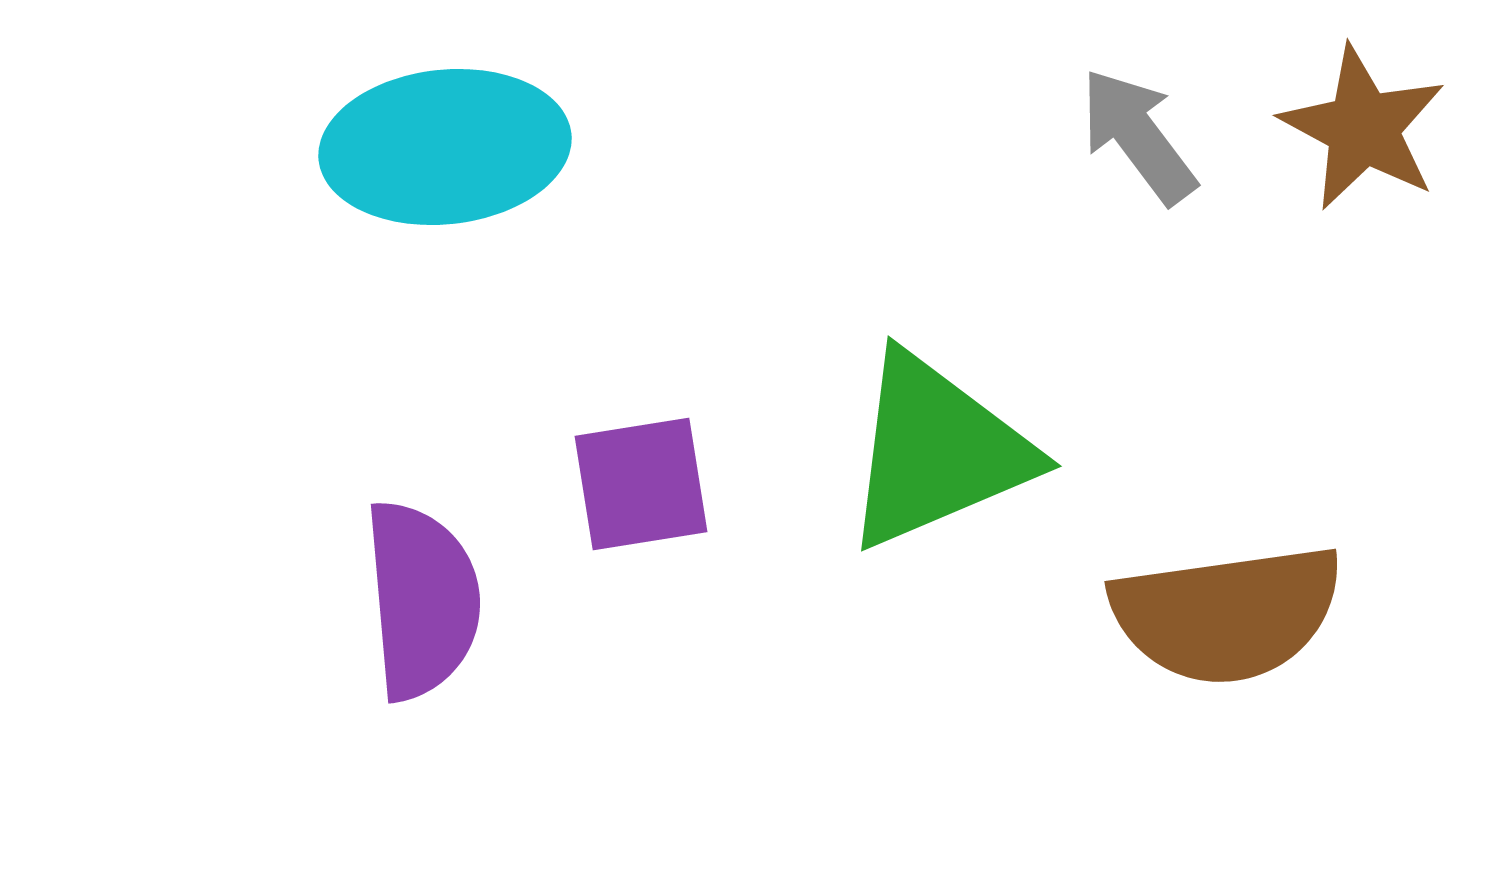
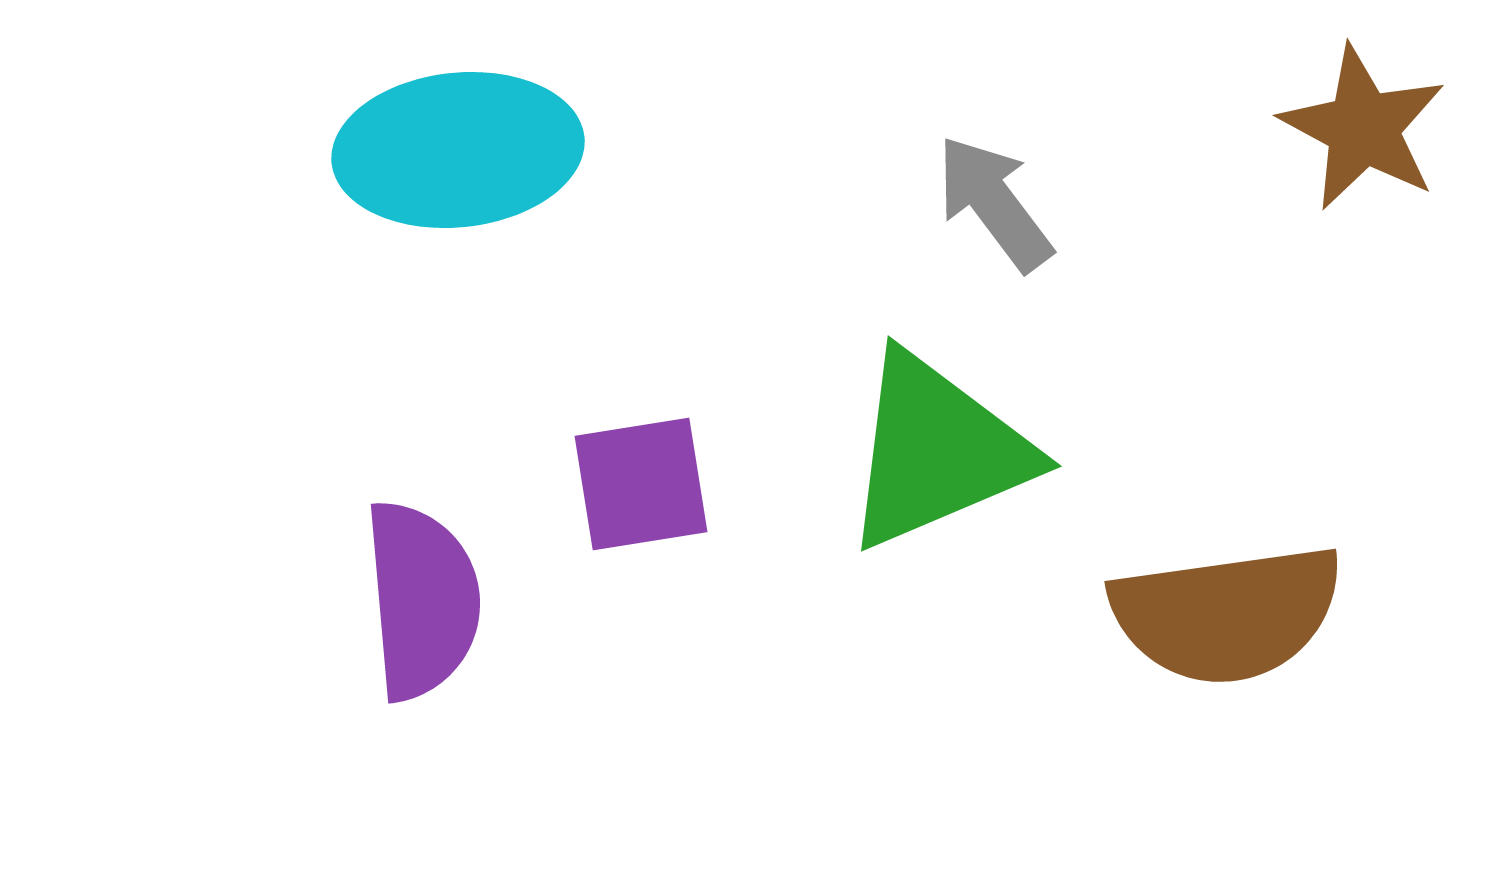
gray arrow: moved 144 px left, 67 px down
cyan ellipse: moved 13 px right, 3 px down
